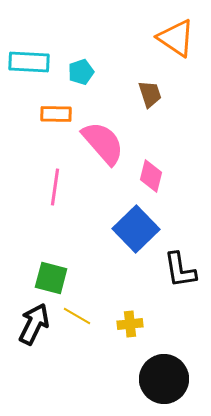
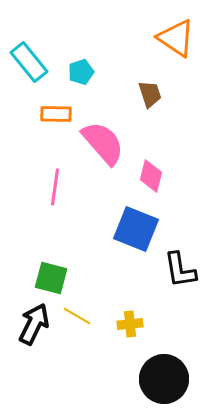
cyan rectangle: rotated 48 degrees clockwise
blue square: rotated 24 degrees counterclockwise
